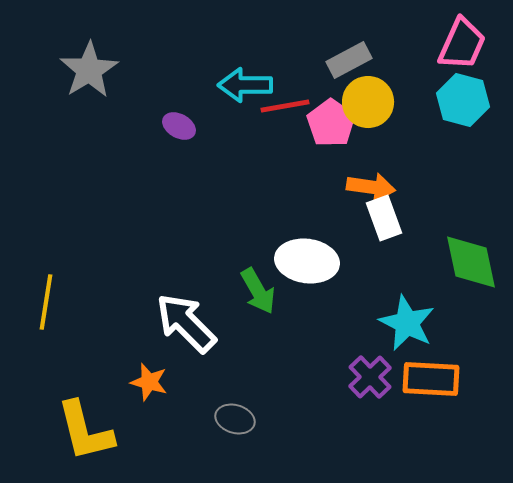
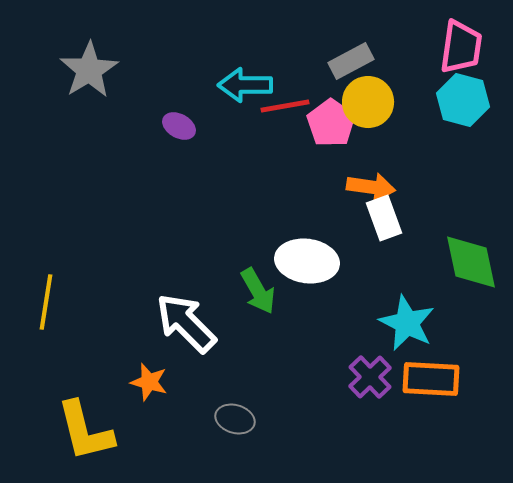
pink trapezoid: moved 1 px left, 3 px down; rotated 16 degrees counterclockwise
gray rectangle: moved 2 px right, 1 px down
